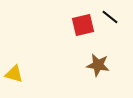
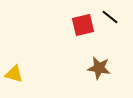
brown star: moved 1 px right, 3 px down
